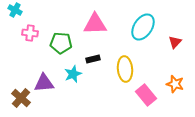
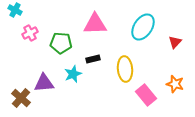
pink cross: rotated 35 degrees counterclockwise
